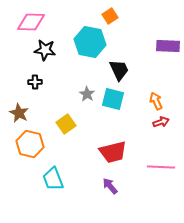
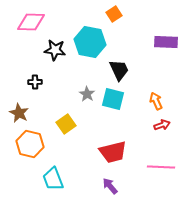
orange square: moved 4 px right, 2 px up
purple rectangle: moved 2 px left, 4 px up
black star: moved 10 px right
red arrow: moved 1 px right, 3 px down
